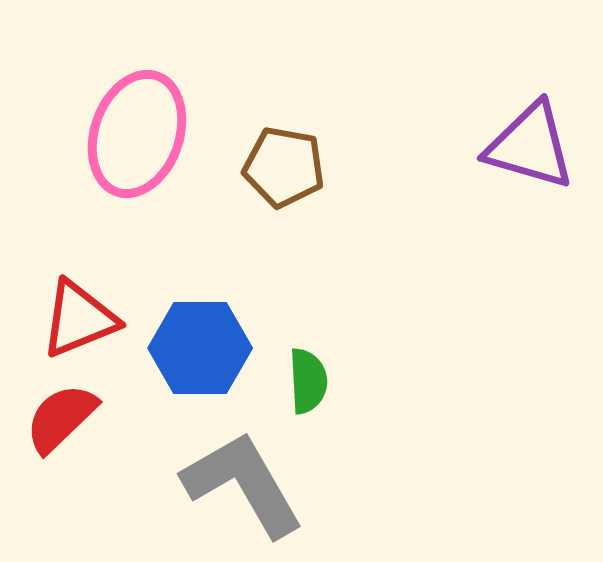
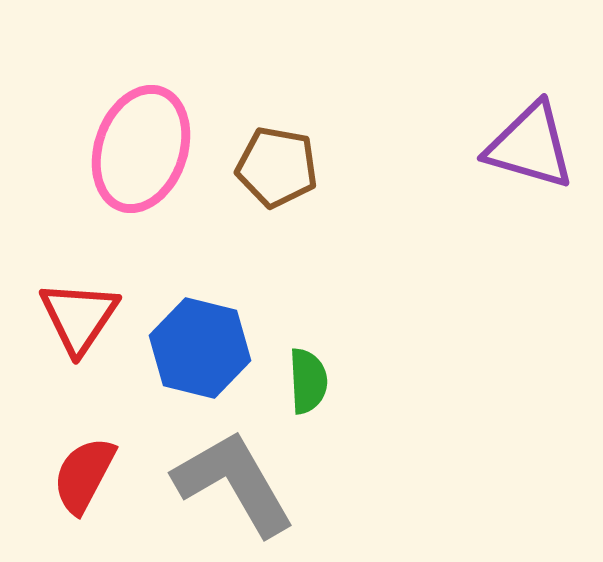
pink ellipse: moved 4 px right, 15 px down
brown pentagon: moved 7 px left
red triangle: moved 2 px up; rotated 34 degrees counterclockwise
blue hexagon: rotated 14 degrees clockwise
red semicircle: moved 23 px right, 57 px down; rotated 18 degrees counterclockwise
gray L-shape: moved 9 px left, 1 px up
